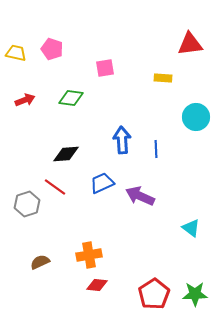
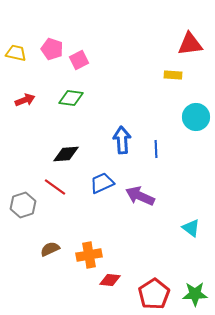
pink square: moved 26 px left, 8 px up; rotated 18 degrees counterclockwise
yellow rectangle: moved 10 px right, 3 px up
gray hexagon: moved 4 px left, 1 px down
brown semicircle: moved 10 px right, 13 px up
red diamond: moved 13 px right, 5 px up
